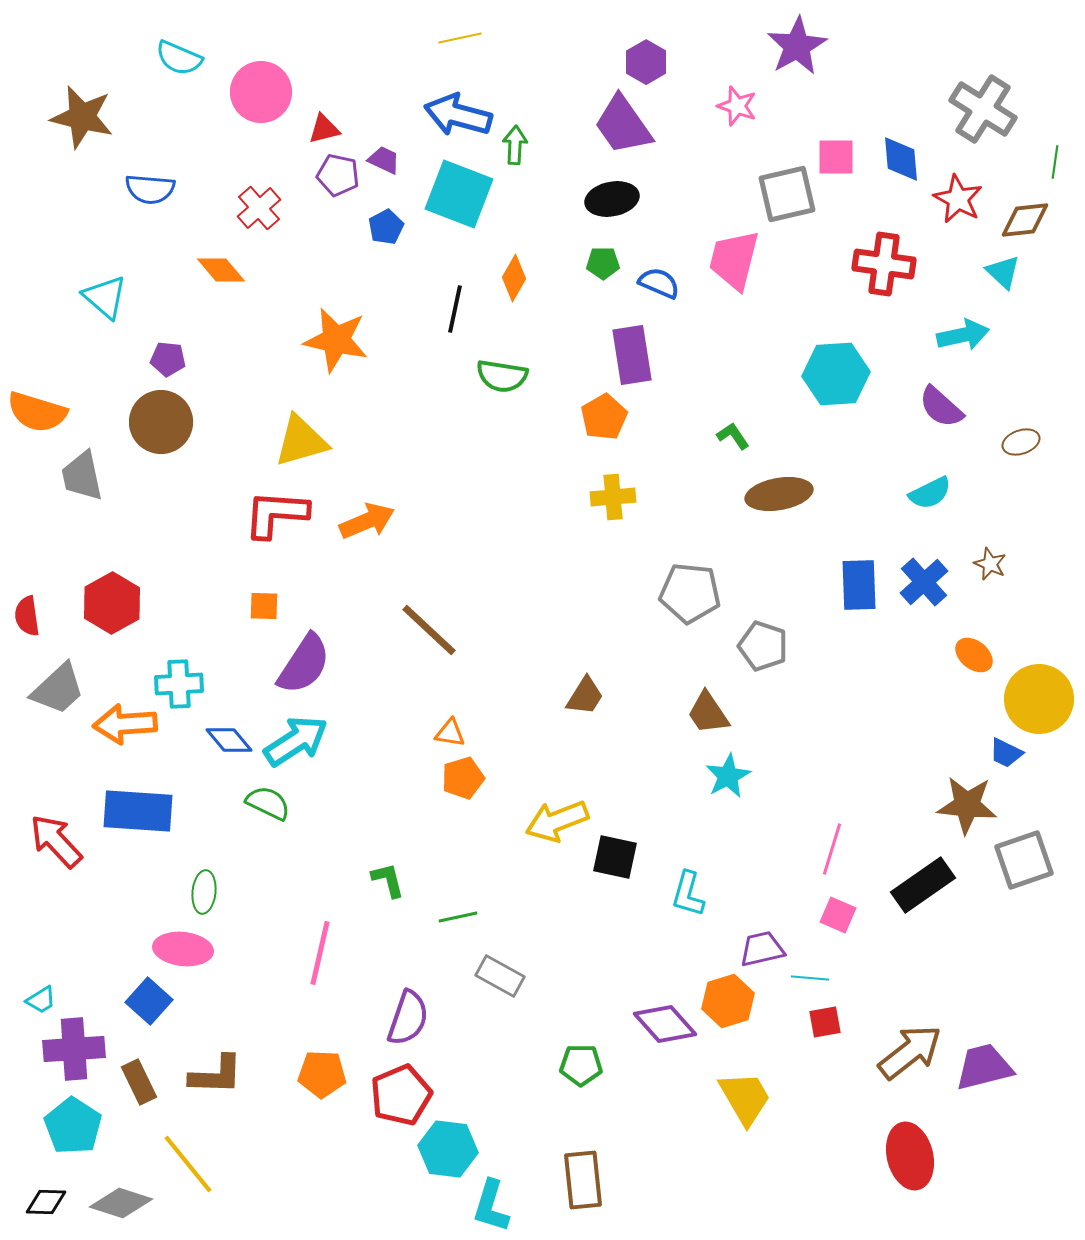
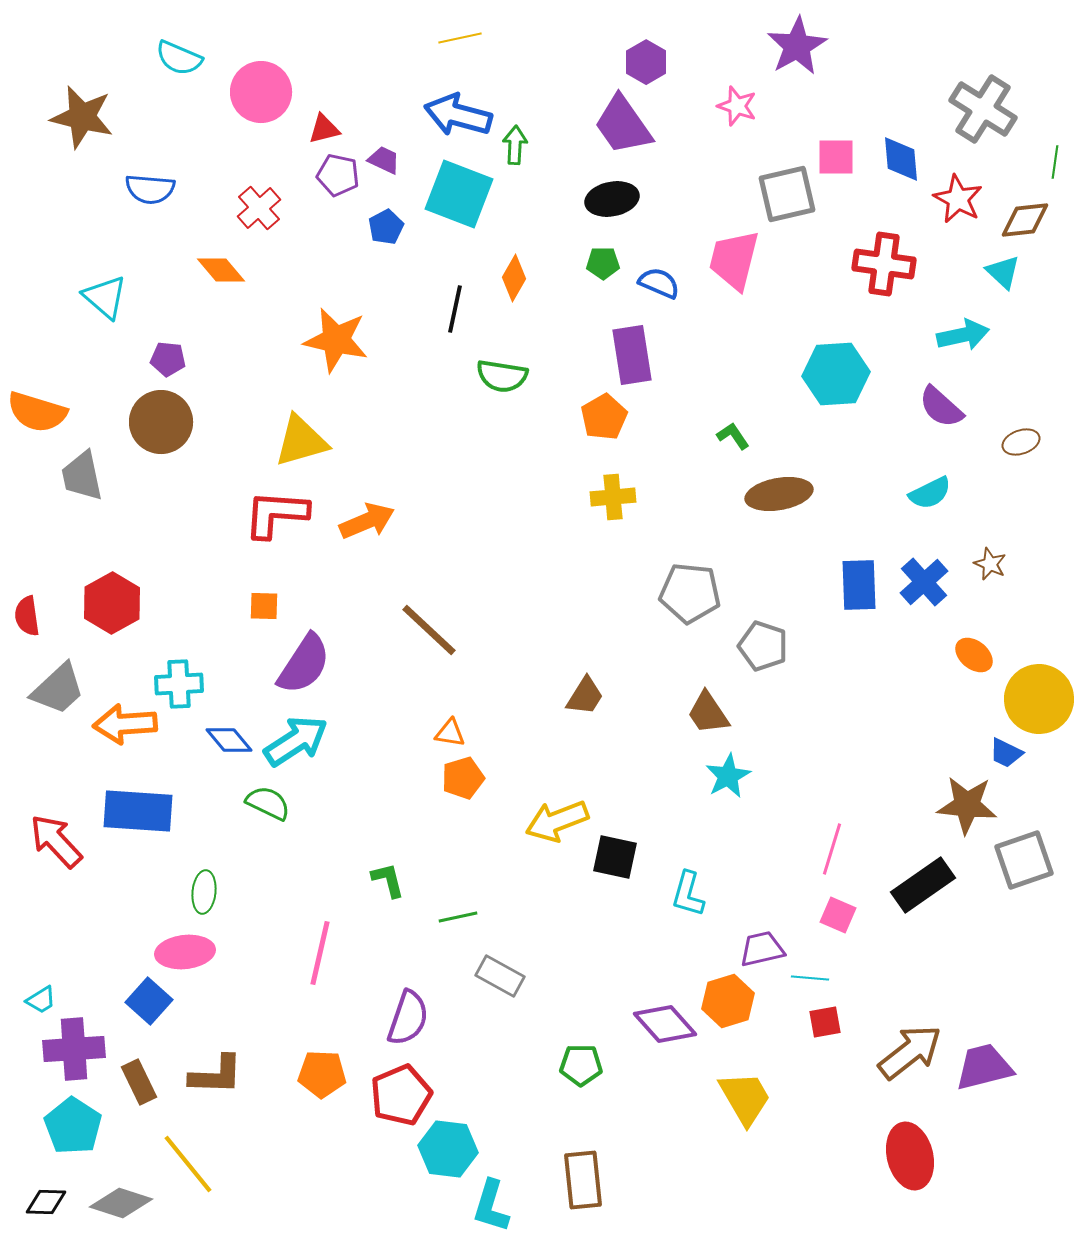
pink ellipse at (183, 949): moved 2 px right, 3 px down; rotated 12 degrees counterclockwise
